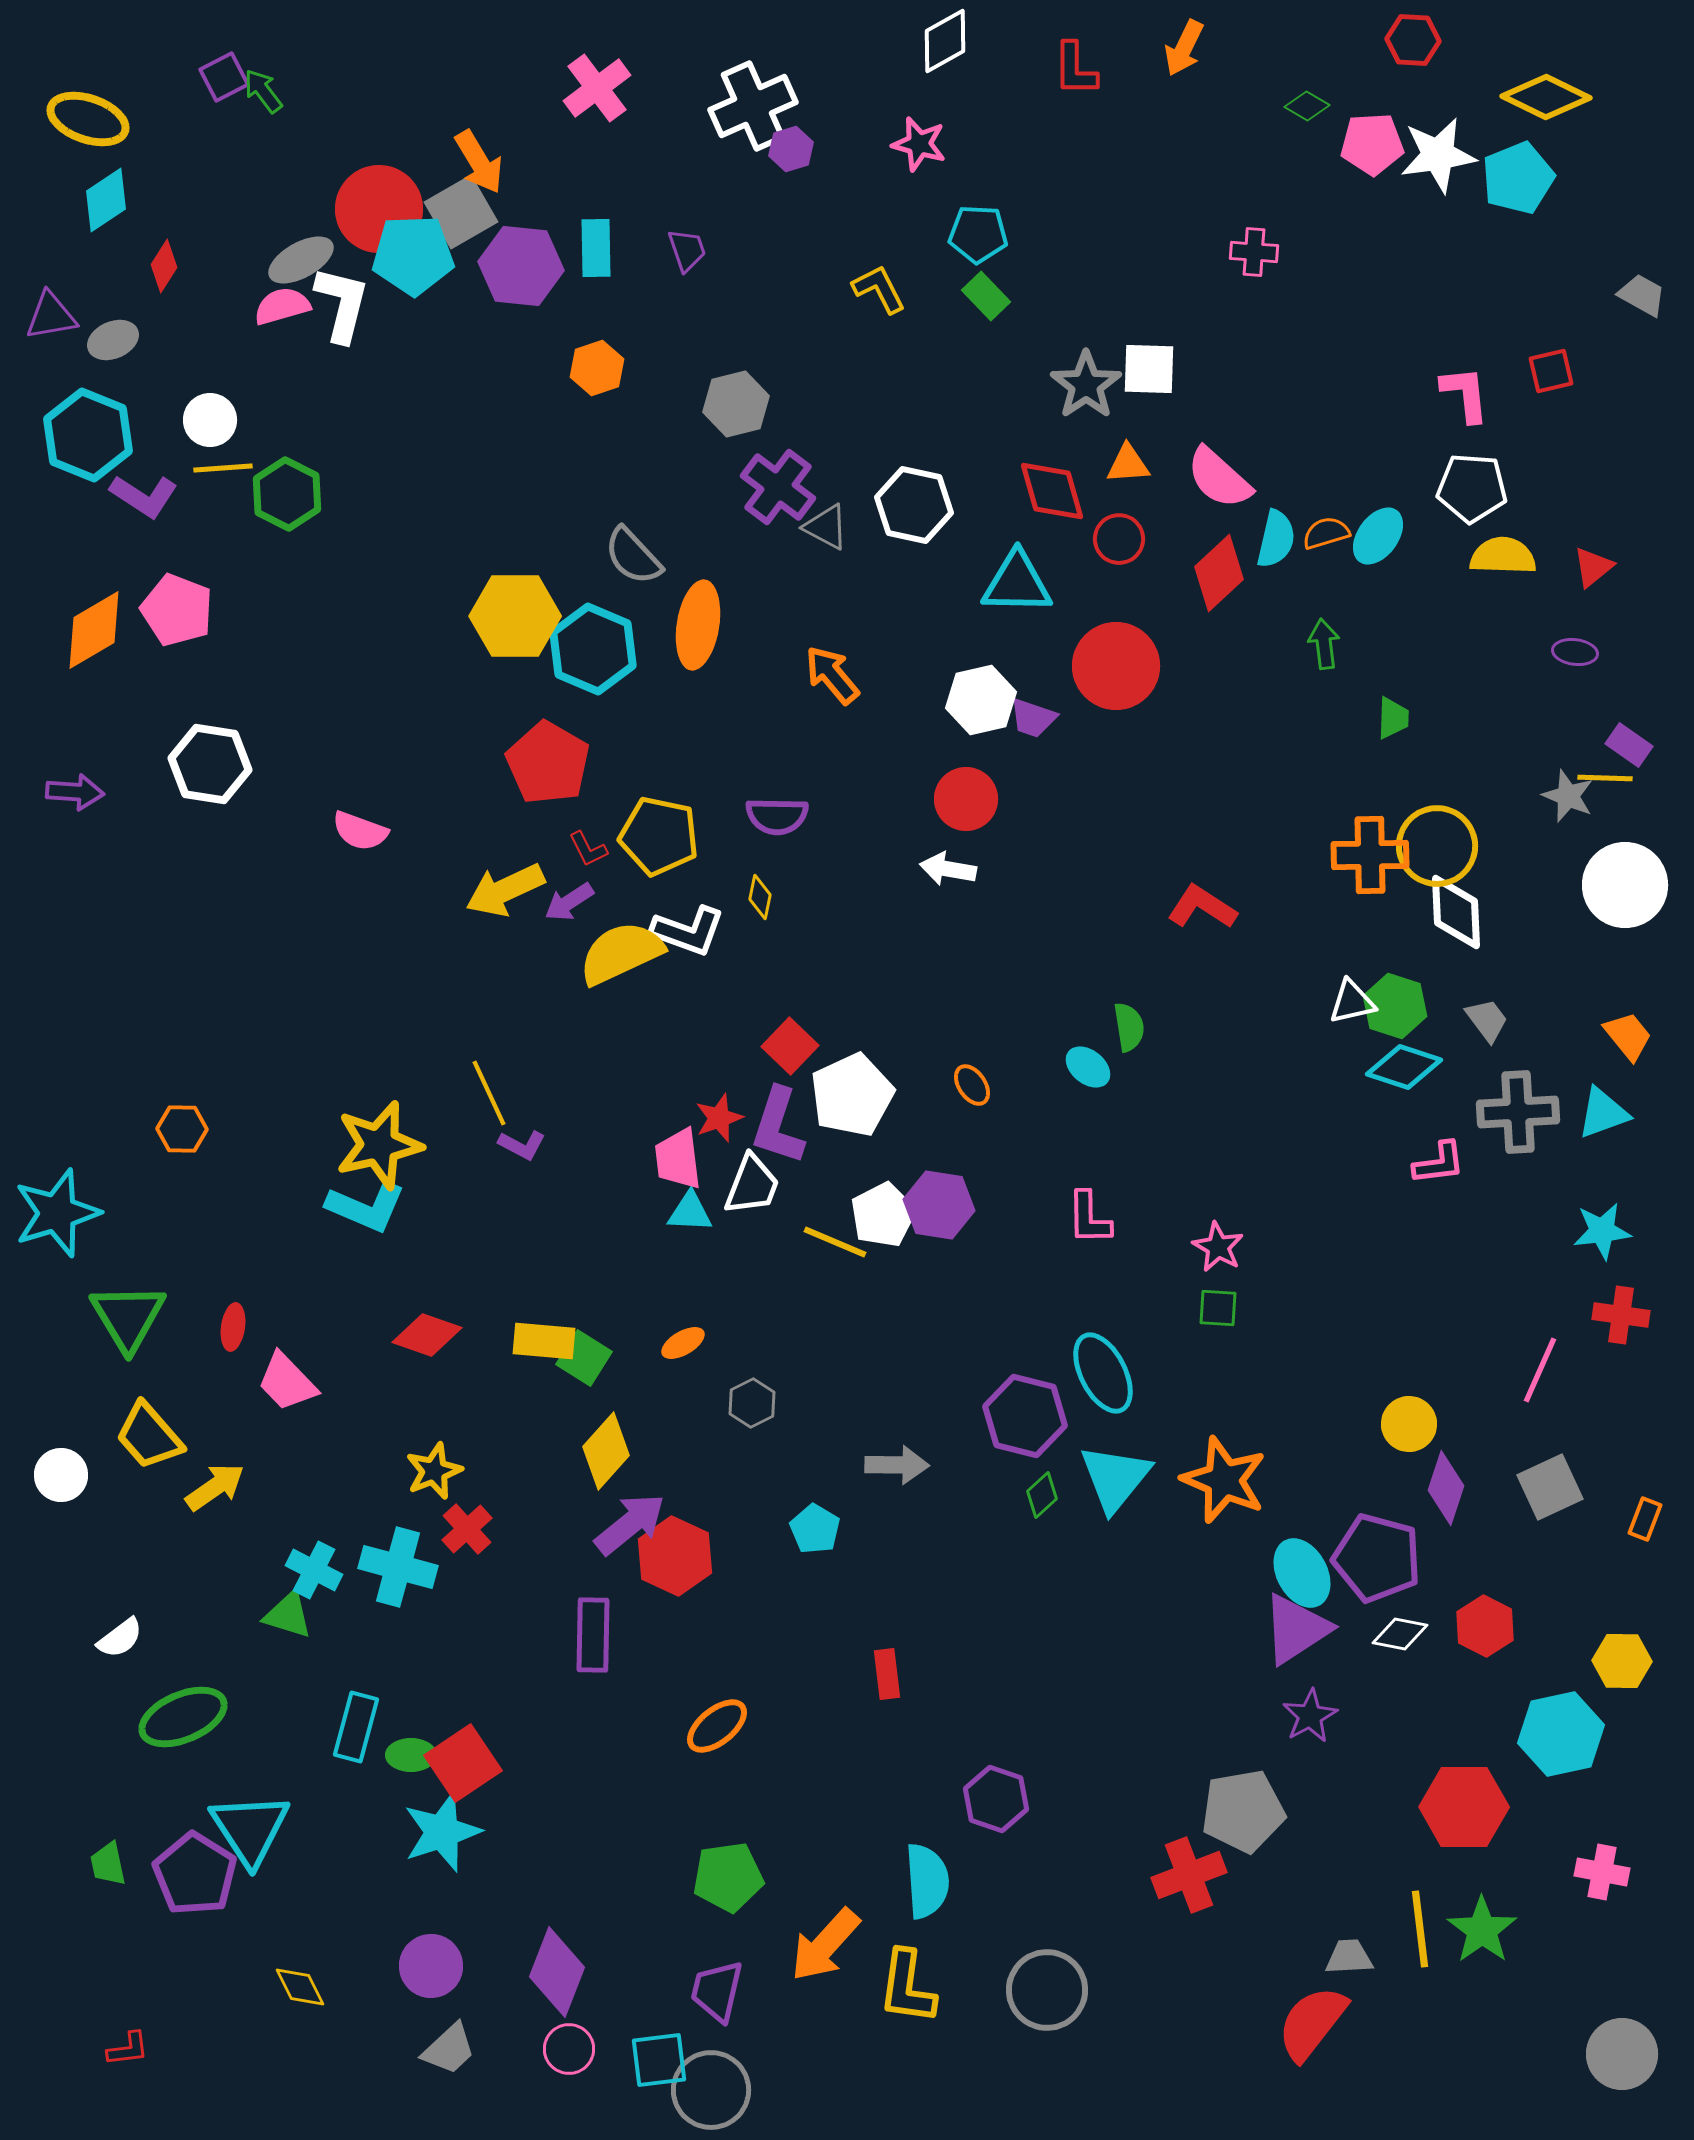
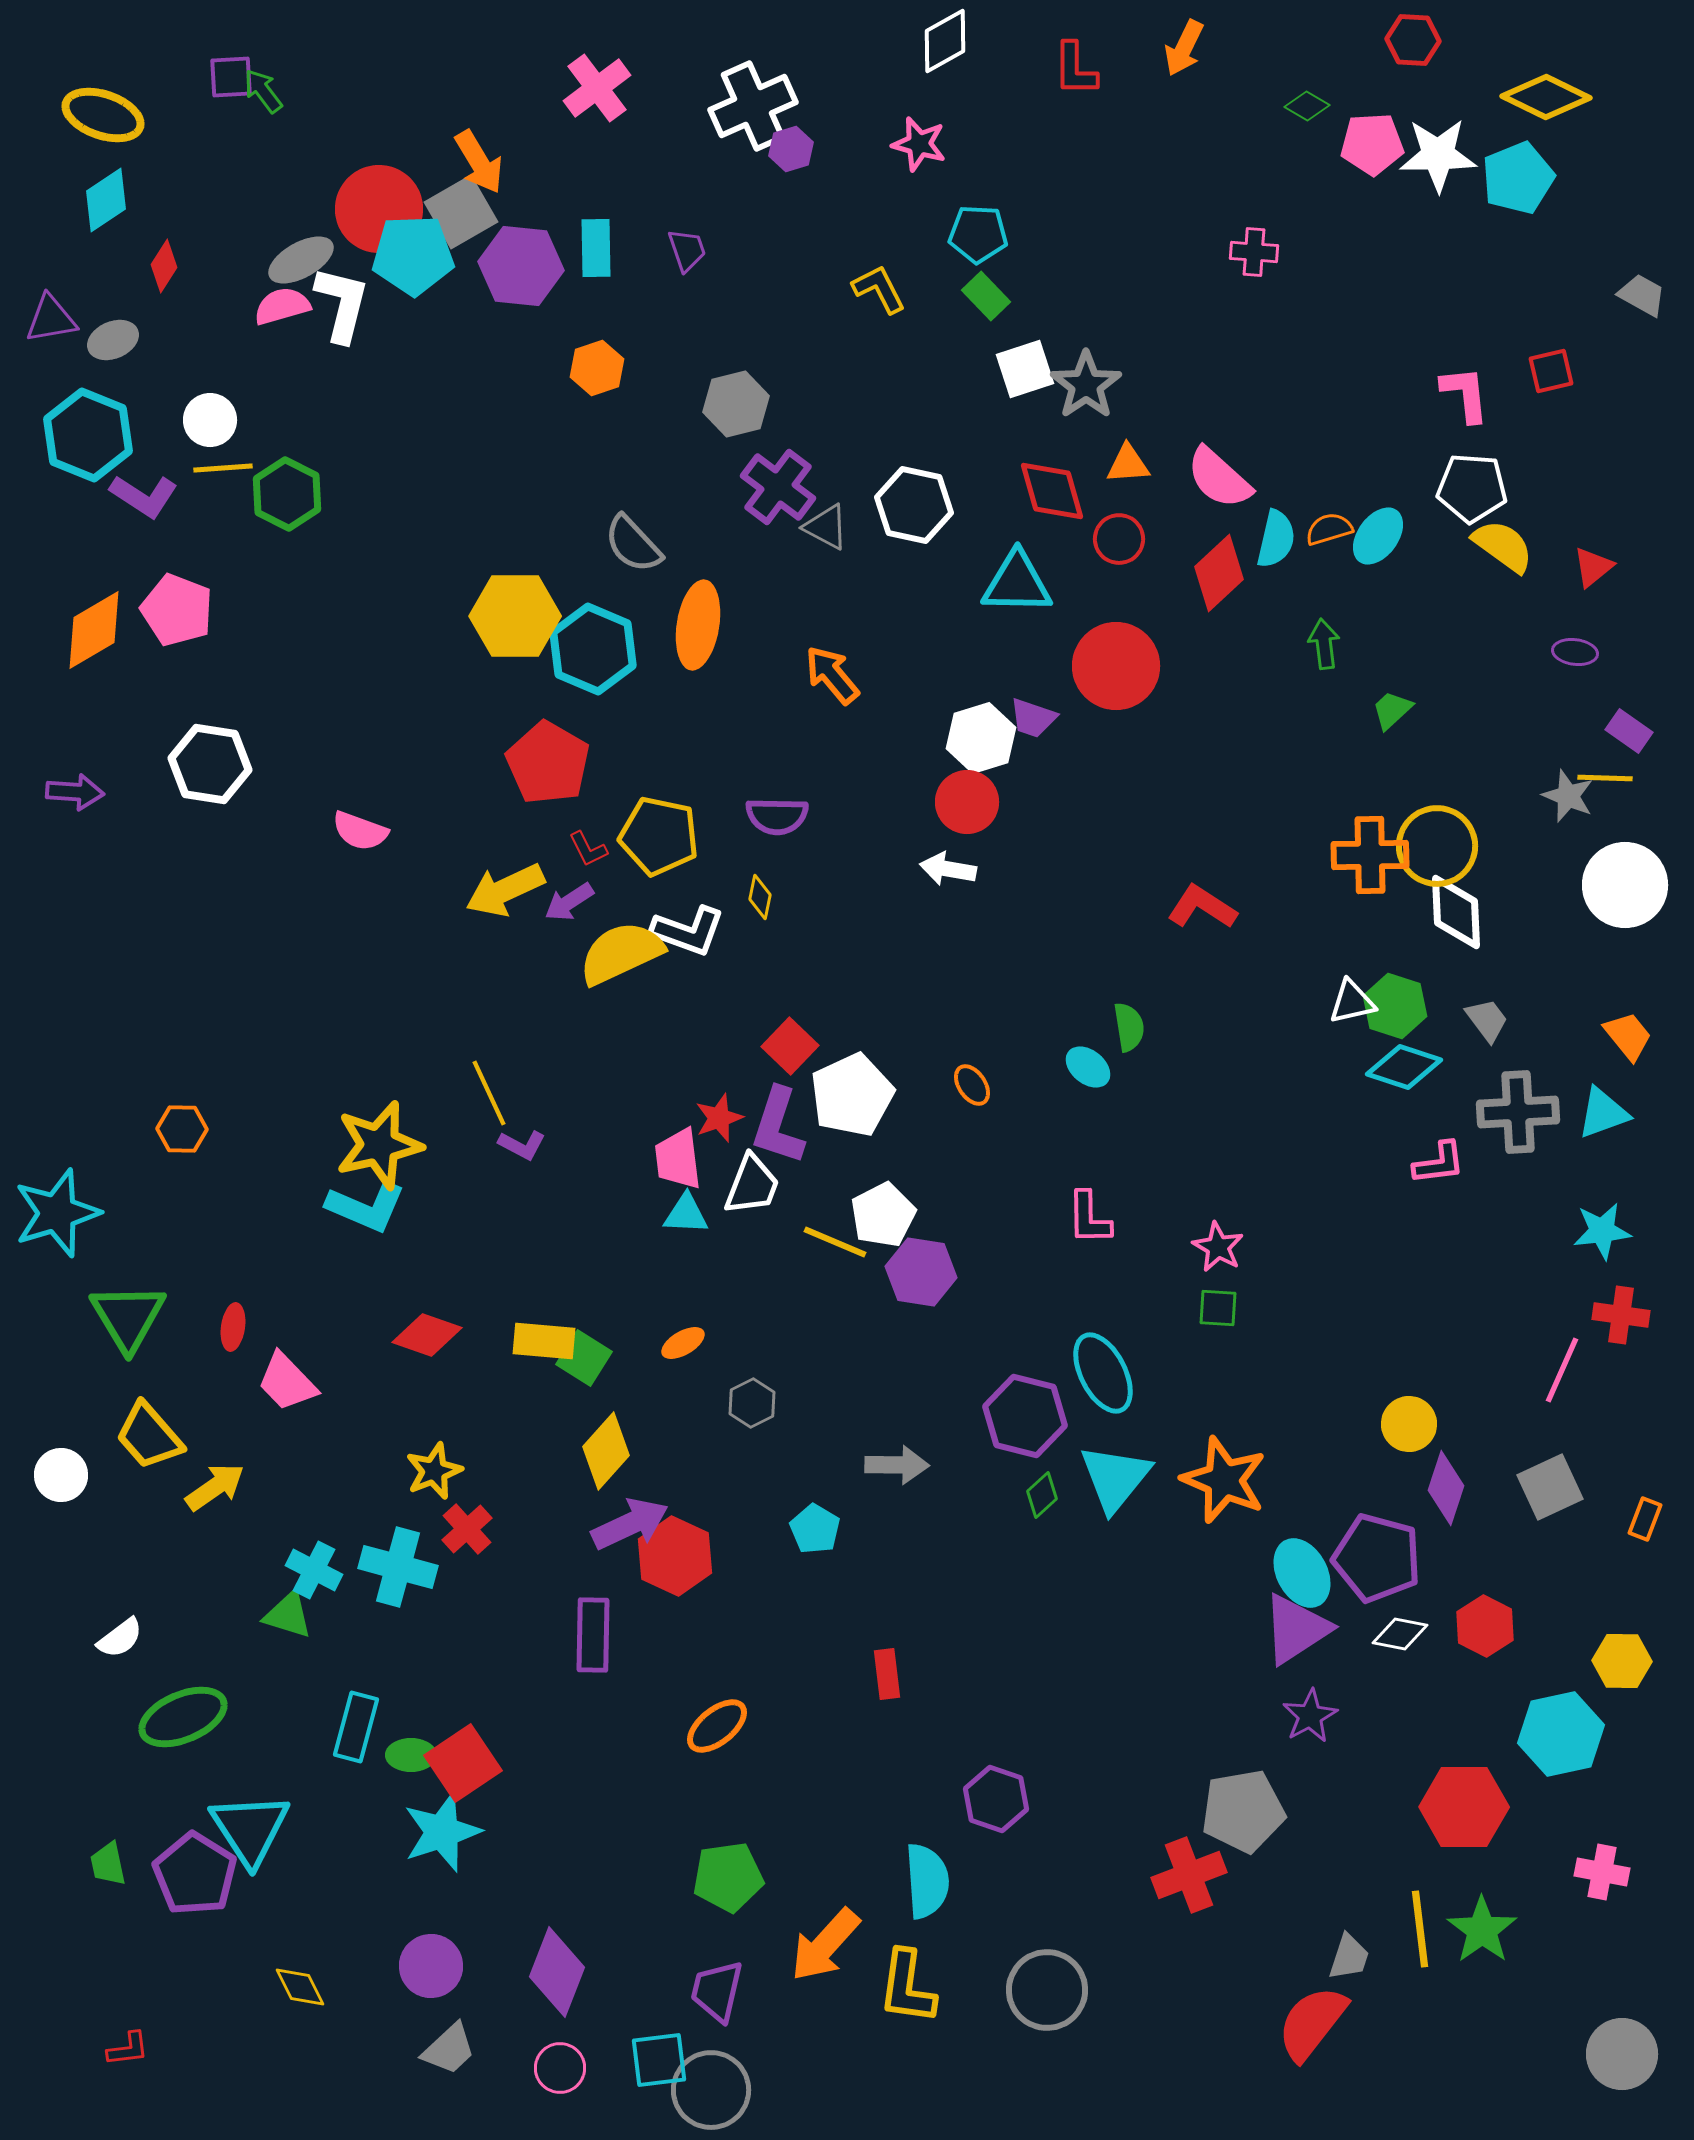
purple square at (224, 77): moved 7 px right; rotated 24 degrees clockwise
yellow ellipse at (88, 119): moved 15 px right, 4 px up
white star at (1438, 155): rotated 8 degrees clockwise
purple triangle at (51, 316): moved 3 px down
white square at (1149, 369): moved 124 px left; rotated 20 degrees counterclockwise
orange semicircle at (1326, 533): moved 3 px right, 4 px up
gray semicircle at (633, 556): moved 12 px up
yellow semicircle at (1503, 556): moved 10 px up; rotated 34 degrees clockwise
white hexagon at (981, 700): moved 38 px down; rotated 4 degrees counterclockwise
green trapezoid at (1393, 718): moved 1 px left, 8 px up; rotated 135 degrees counterclockwise
purple rectangle at (1629, 745): moved 14 px up
red circle at (966, 799): moved 1 px right, 3 px down
purple hexagon at (939, 1205): moved 18 px left, 67 px down
cyan triangle at (690, 1212): moved 4 px left, 2 px down
pink line at (1540, 1370): moved 22 px right
purple arrow at (630, 1524): rotated 14 degrees clockwise
gray trapezoid at (1349, 1957): rotated 111 degrees clockwise
pink circle at (569, 2049): moved 9 px left, 19 px down
